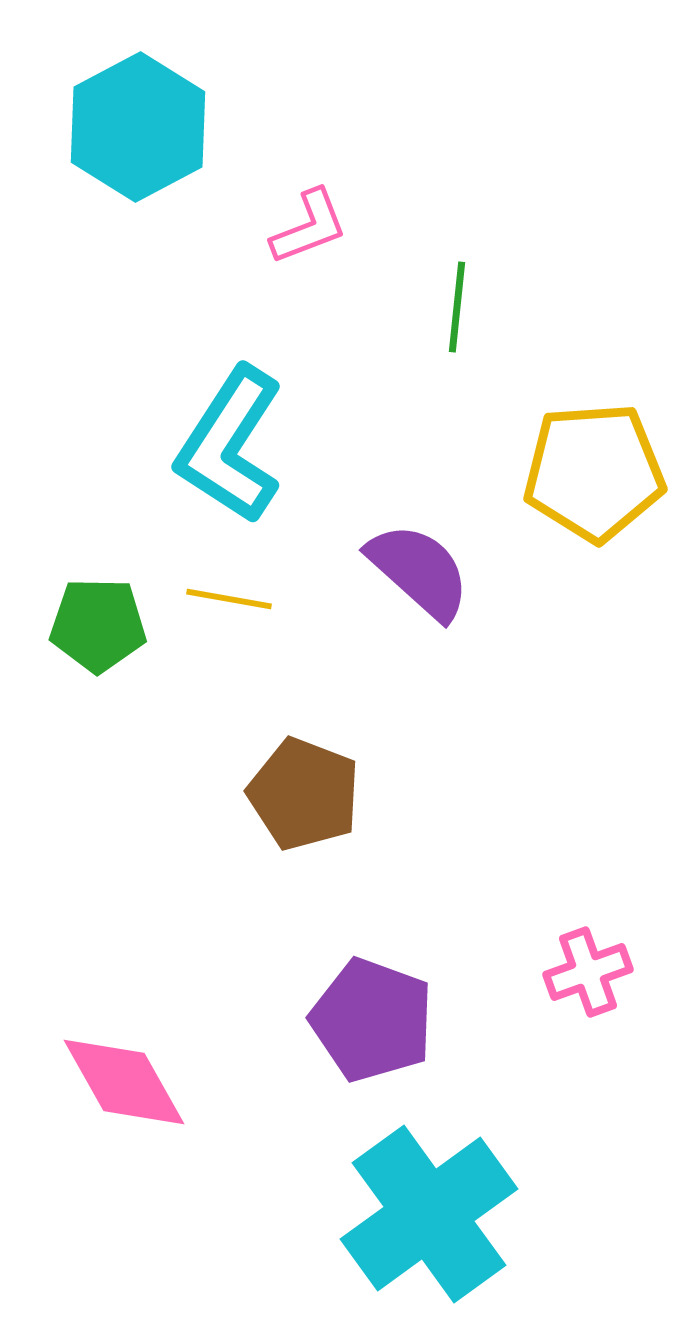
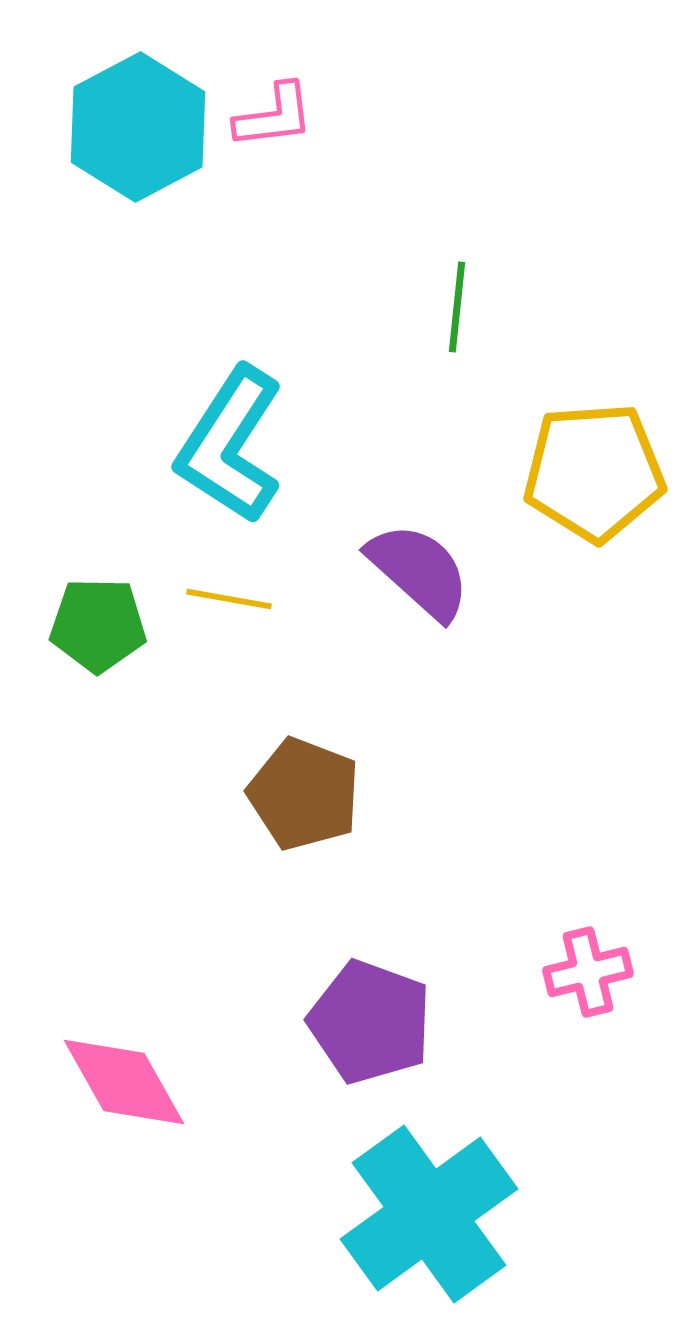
pink L-shape: moved 35 px left, 111 px up; rotated 14 degrees clockwise
pink cross: rotated 6 degrees clockwise
purple pentagon: moved 2 px left, 2 px down
